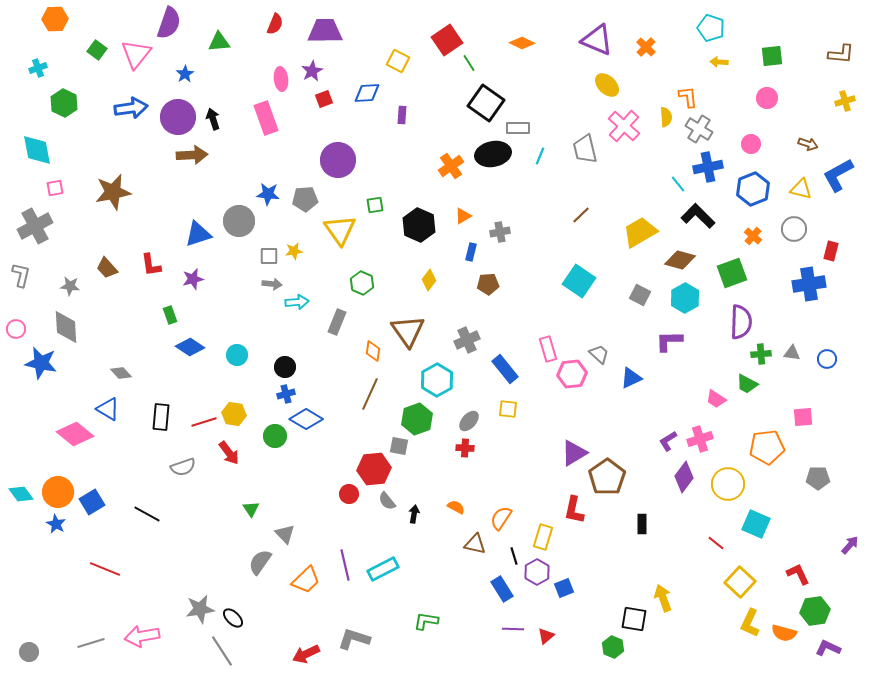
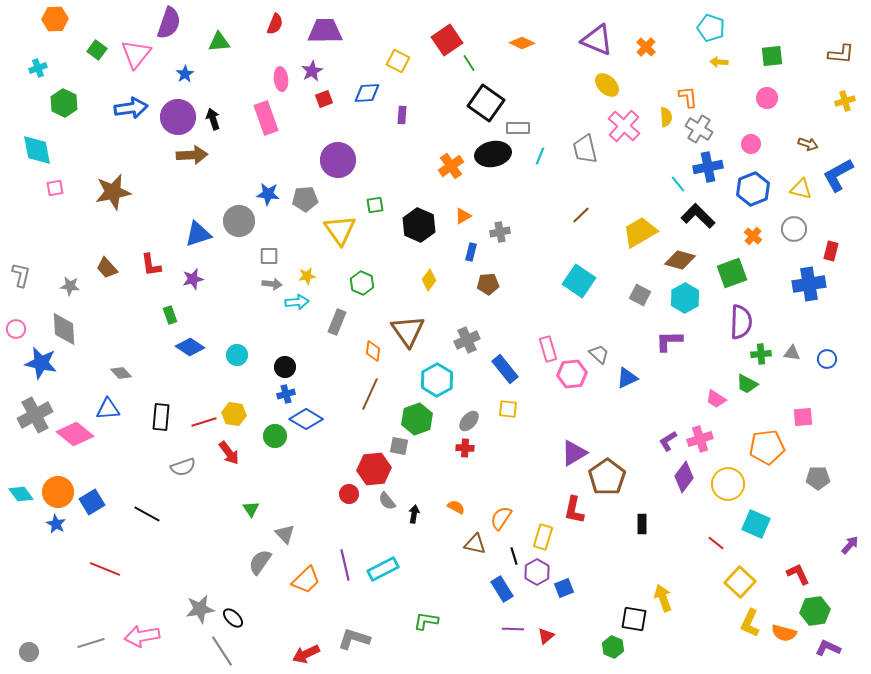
gray cross at (35, 226): moved 189 px down
yellow star at (294, 251): moved 13 px right, 25 px down
gray diamond at (66, 327): moved 2 px left, 2 px down
blue triangle at (631, 378): moved 4 px left
blue triangle at (108, 409): rotated 35 degrees counterclockwise
